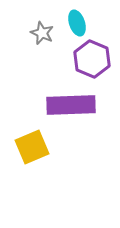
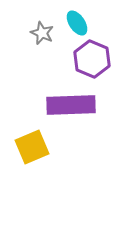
cyan ellipse: rotated 15 degrees counterclockwise
